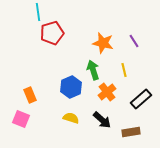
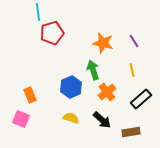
yellow line: moved 8 px right
